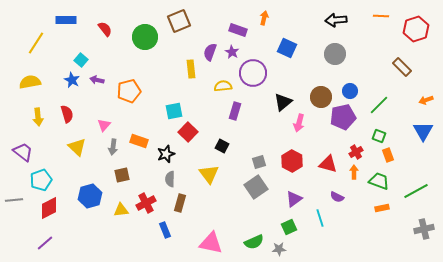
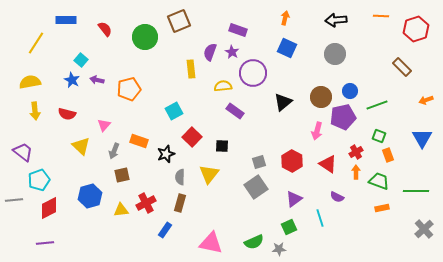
orange arrow at (264, 18): moved 21 px right
orange pentagon at (129, 91): moved 2 px up
green line at (379, 105): moved 2 px left; rotated 25 degrees clockwise
cyan square at (174, 111): rotated 18 degrees counterclockwise
purple rectangle at (235, 111): rotated 72 degrees counterclockwise
red semicircle at (67, 114): rotated 120 degrees clockwise
yellow arrow at (38, 117): moved 3 px left, 6 px up
pink arrow at (299, 123): moved 18 px right, 8 px down
blue triangle at (423, 131): moved 1 px left, 7 px down
red square at (188, 132): moved 4 px right, 5 px down
black square at (222, 146): rotated 24 degrees counterclockwise
yellow triangle at (77, 147): moved 4 px right, 1 px up
gray arrow at (113, 147): moved 1 px right, 4 px down; rotated 14 degrees clockwise
red triangle at (328, 164): rotated 18 degrees clockwise
orange arrow at (354, 172): moved 2 px right
yellow triangle at (209, 174): rotated 15 degrees clockwise
gray semicircle at (170, 179): moved 10 px right, 2 px up
cyan pentagon at (41, 180): moved 2 px left
green line at (416, 191): rotated 30 degrees clockwise
gray cross at (424, 229): rotated 30 degrees counterclockwise
blue rectangle at (165, 230): rotated 56 degrees clockwise
purple line at (45, 243): rotated 36 degrees clockwise
